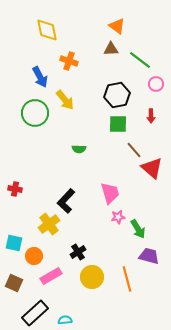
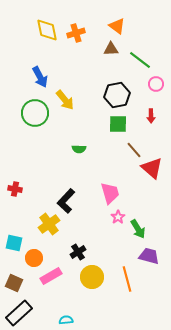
orange cross: moved 7 px right, 28 px up; rotated 36 degrees counterclockwise
pink star: rotated 24 degrees counterclockwise
orange circle: moved 2 px down
black rectangle: moved 16 px left
cyan semicircle: moved 1 px right
